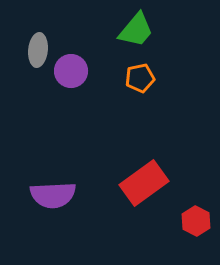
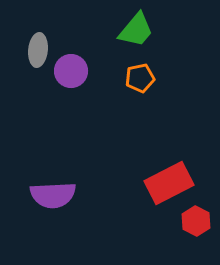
red rectangle: moved 25 px right; rotated 9 degrees clockwise
